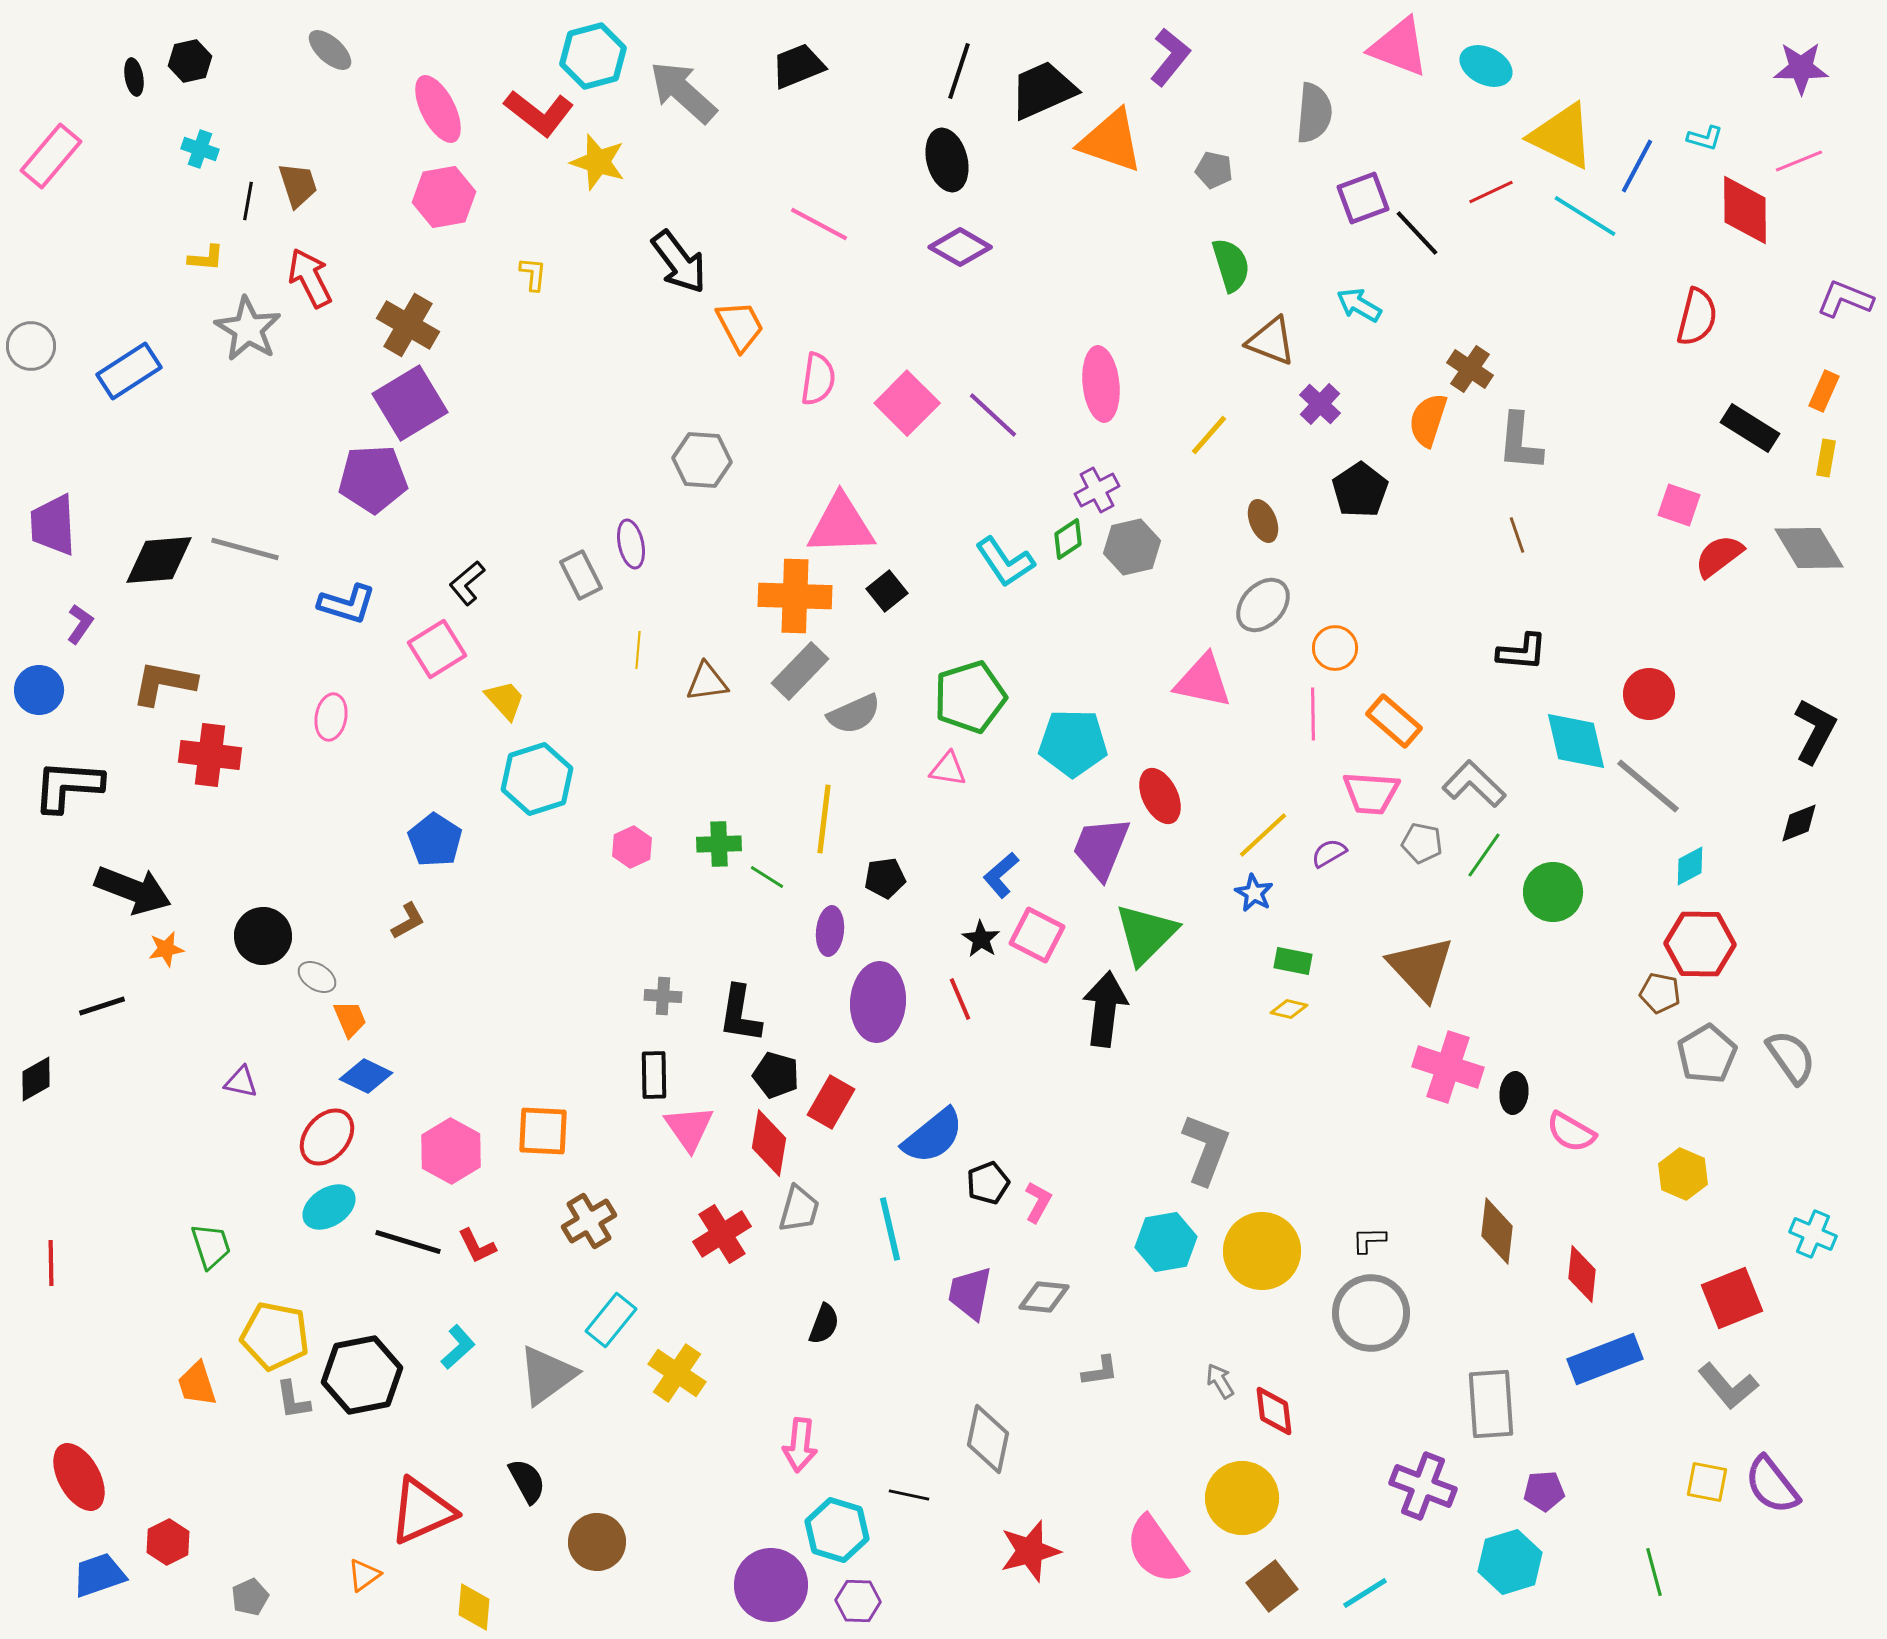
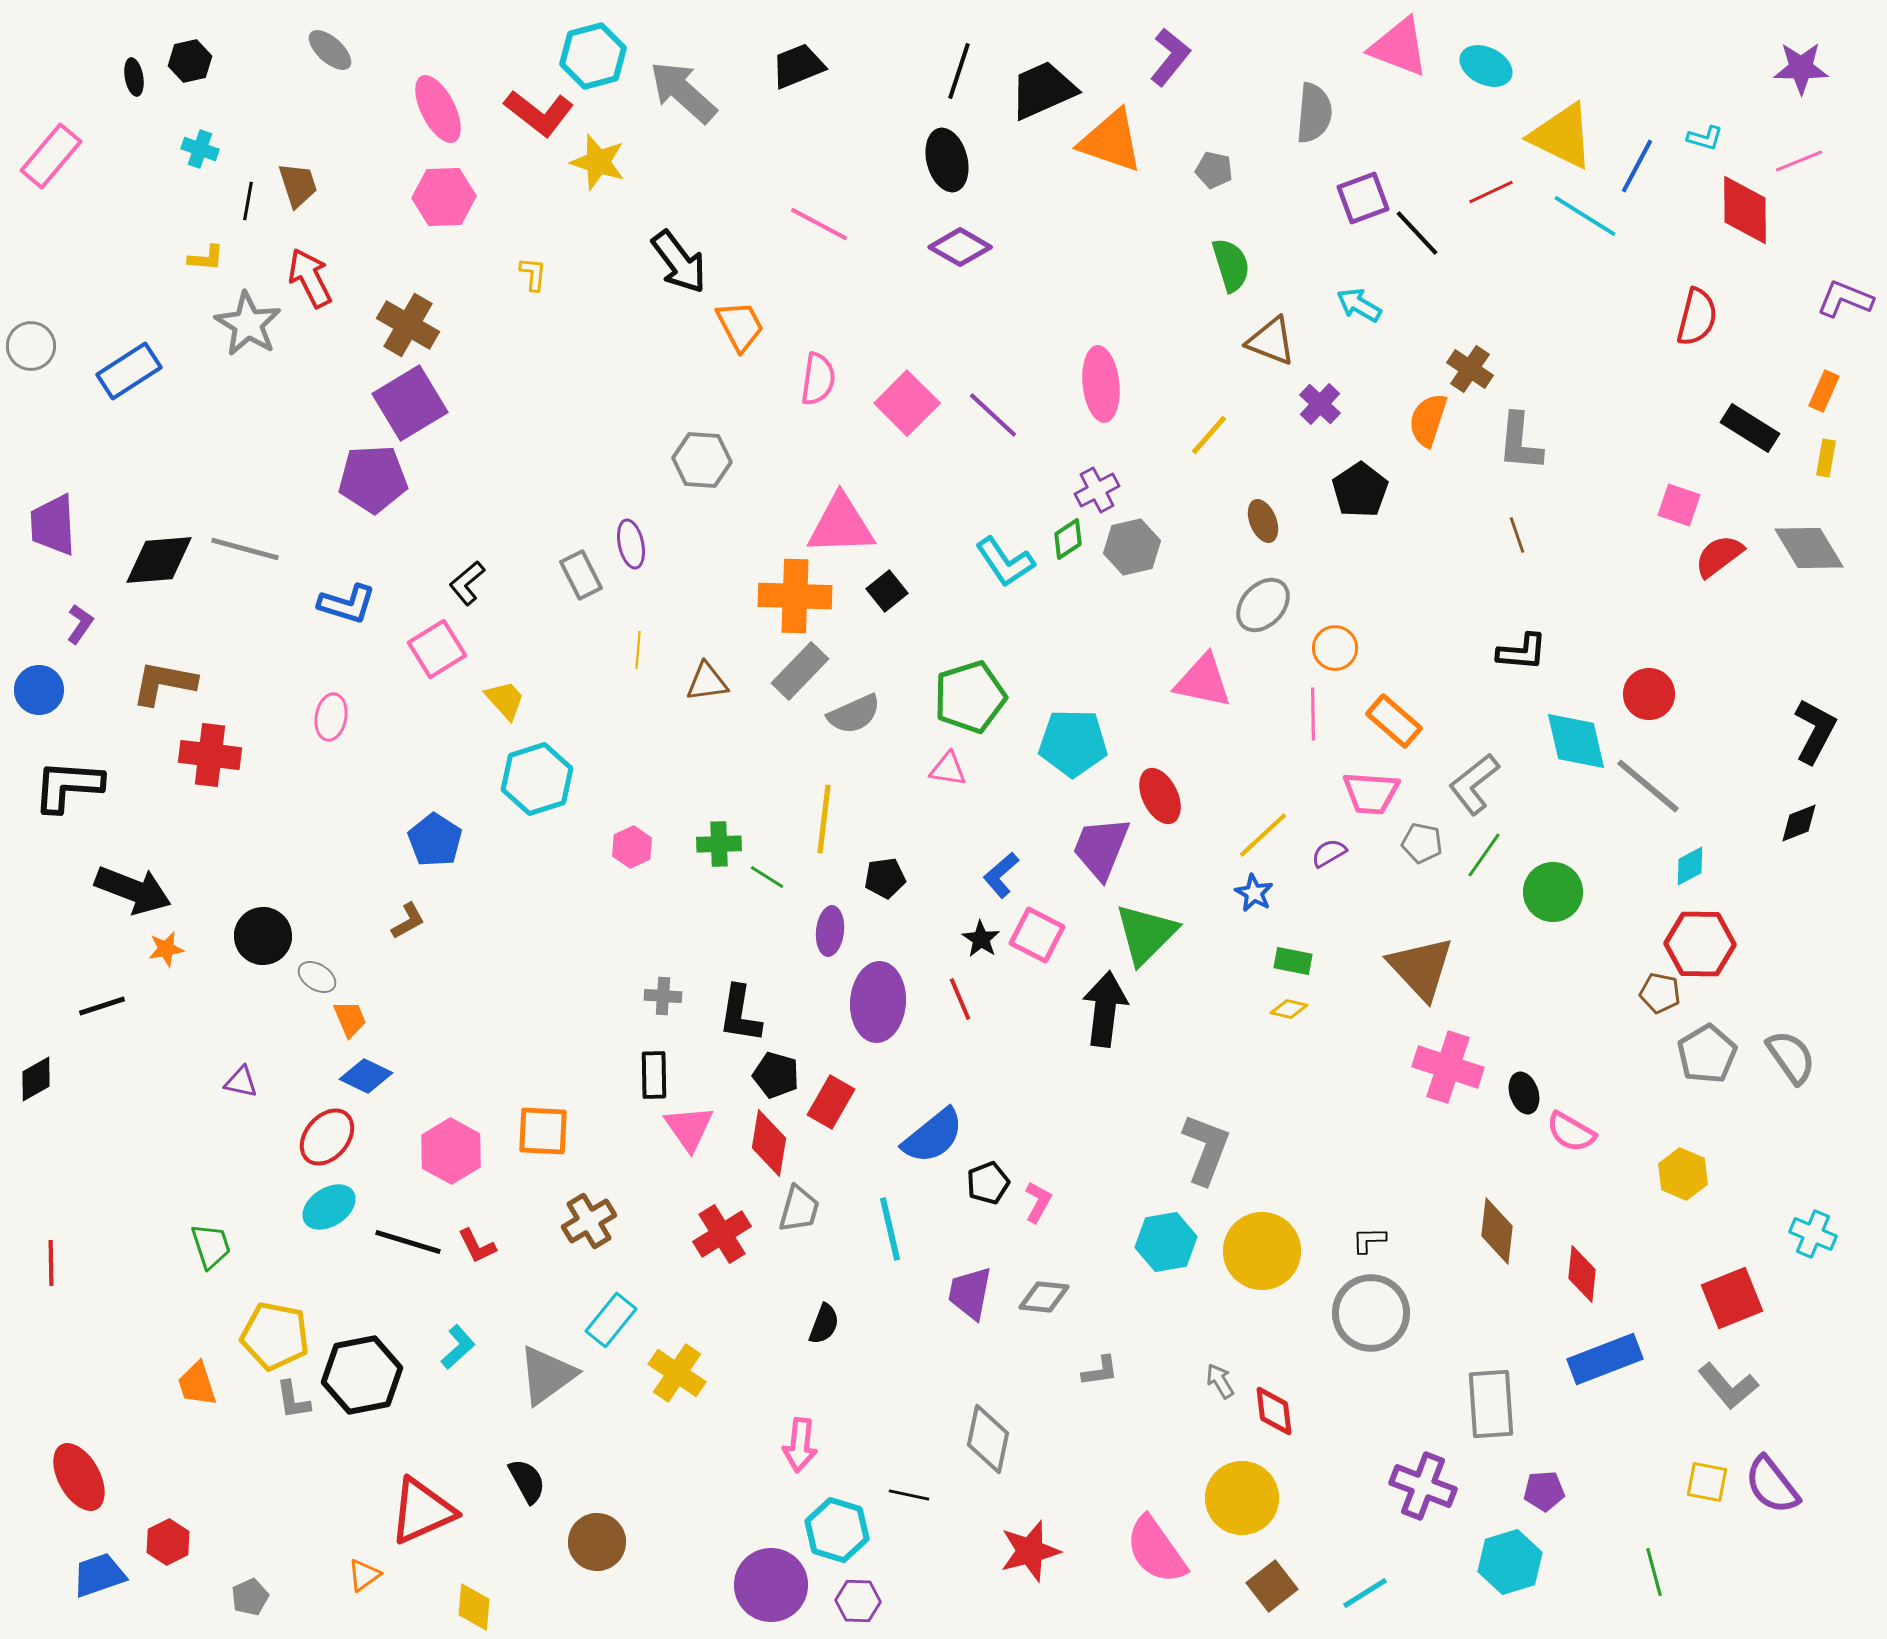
pink hexagon at (444, 197): rotated 8 degrees clockwise
gray star at (248, 329): moved 5 px up
gray L-shape at (1474, 784): rotated 82 degrees counterclockwise
black ellipse at (1514, 1093): moved 10 px right; rotated 24 degrees counterclockwise
